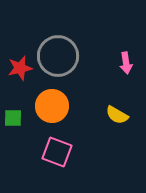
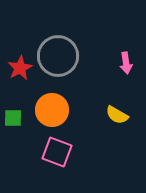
red star: rotated 15 degrees counterclockwise
orange circle: moved 4 px down
